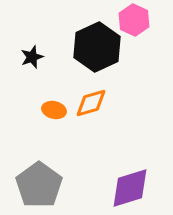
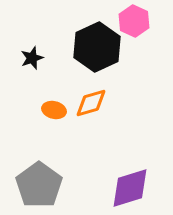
pink hexagon: moved 1 px down
black star: moved 1 px down
